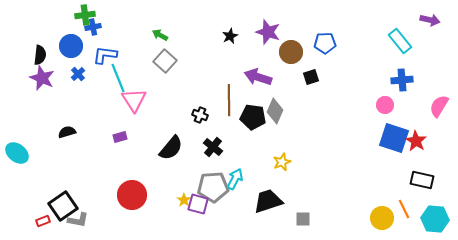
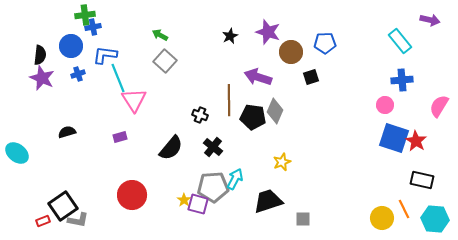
blue cross at (78, 74): rotated 24 degrees clockwise
